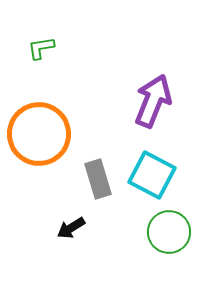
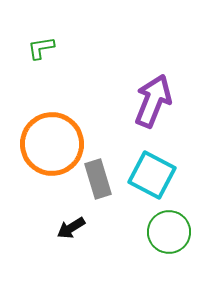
orange circle: moved 13 px right, 10 px down
